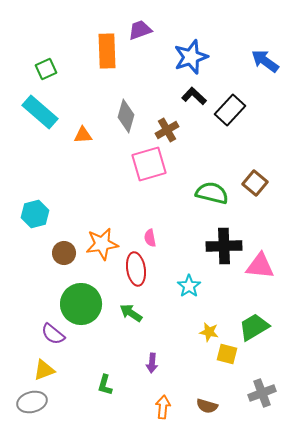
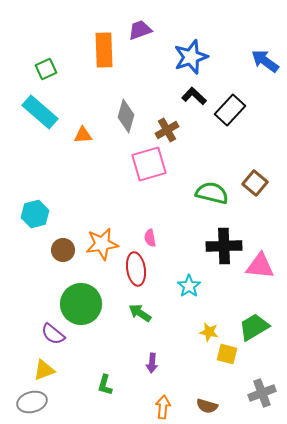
orange rectangle: moved 3 px left, 1 px up
brown circle: moved 1 px left, 3 px up
green arrow: moved 9 px right
